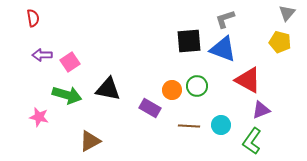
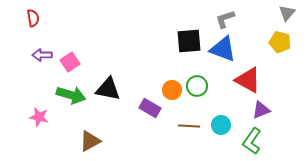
green arrow: moved 4 px right
